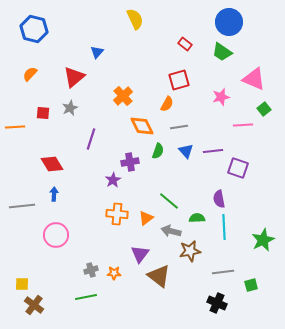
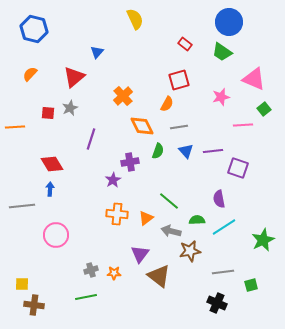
red square at (43, 113): moved 5 px right
blue arrow at (54, 194): moved 4 px left, 5 px up
green semicircle at (197, 218): moved 2 px down
cyan line at (224, 227): rotated 60 degrees clockwise
brown cross at (34, 305): rotated 30 degrees counterclockwise
